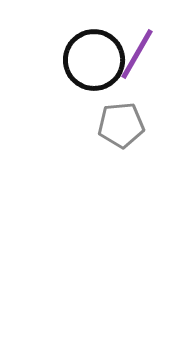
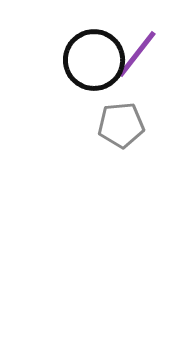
purple line: rotated 8 degrees clockwise
